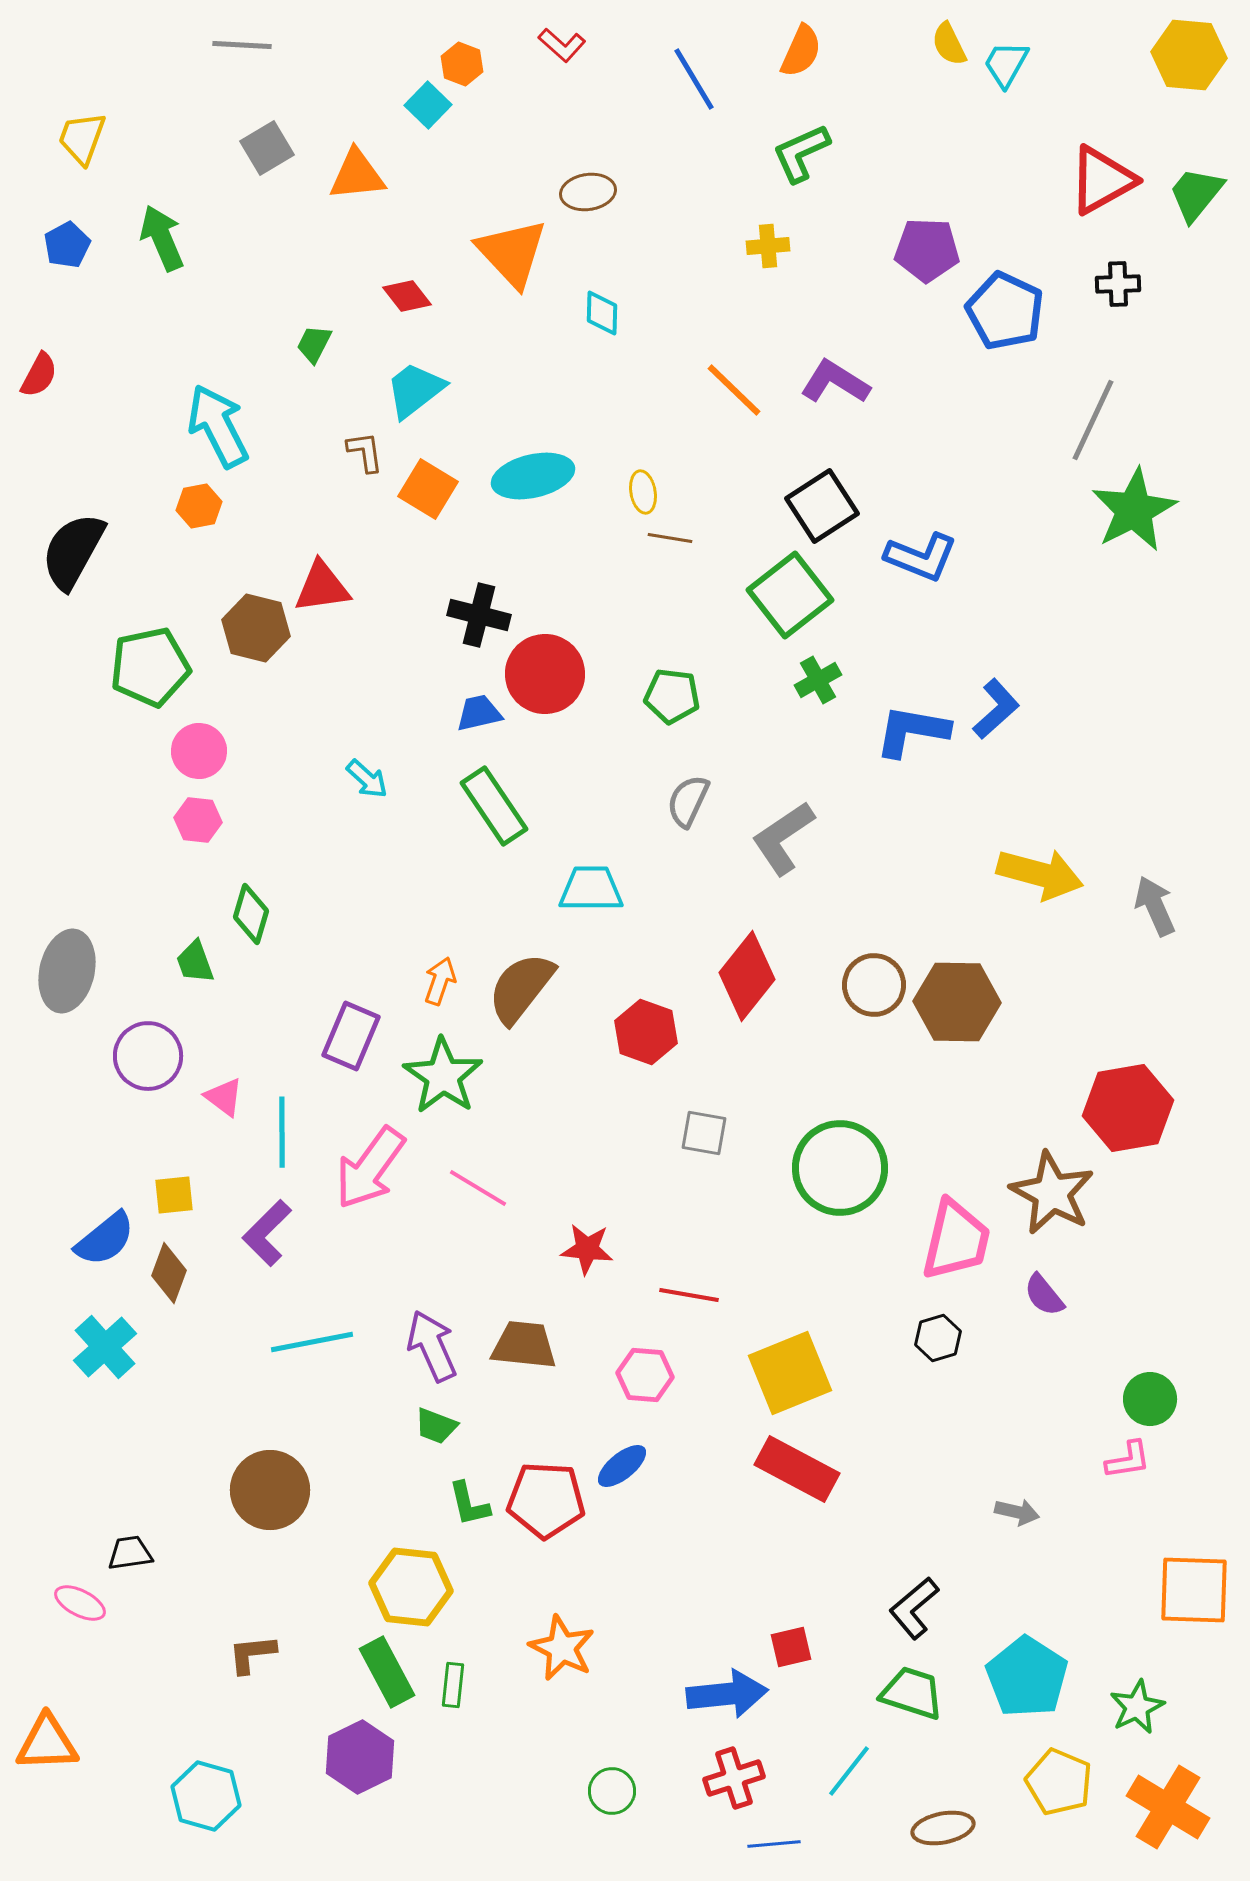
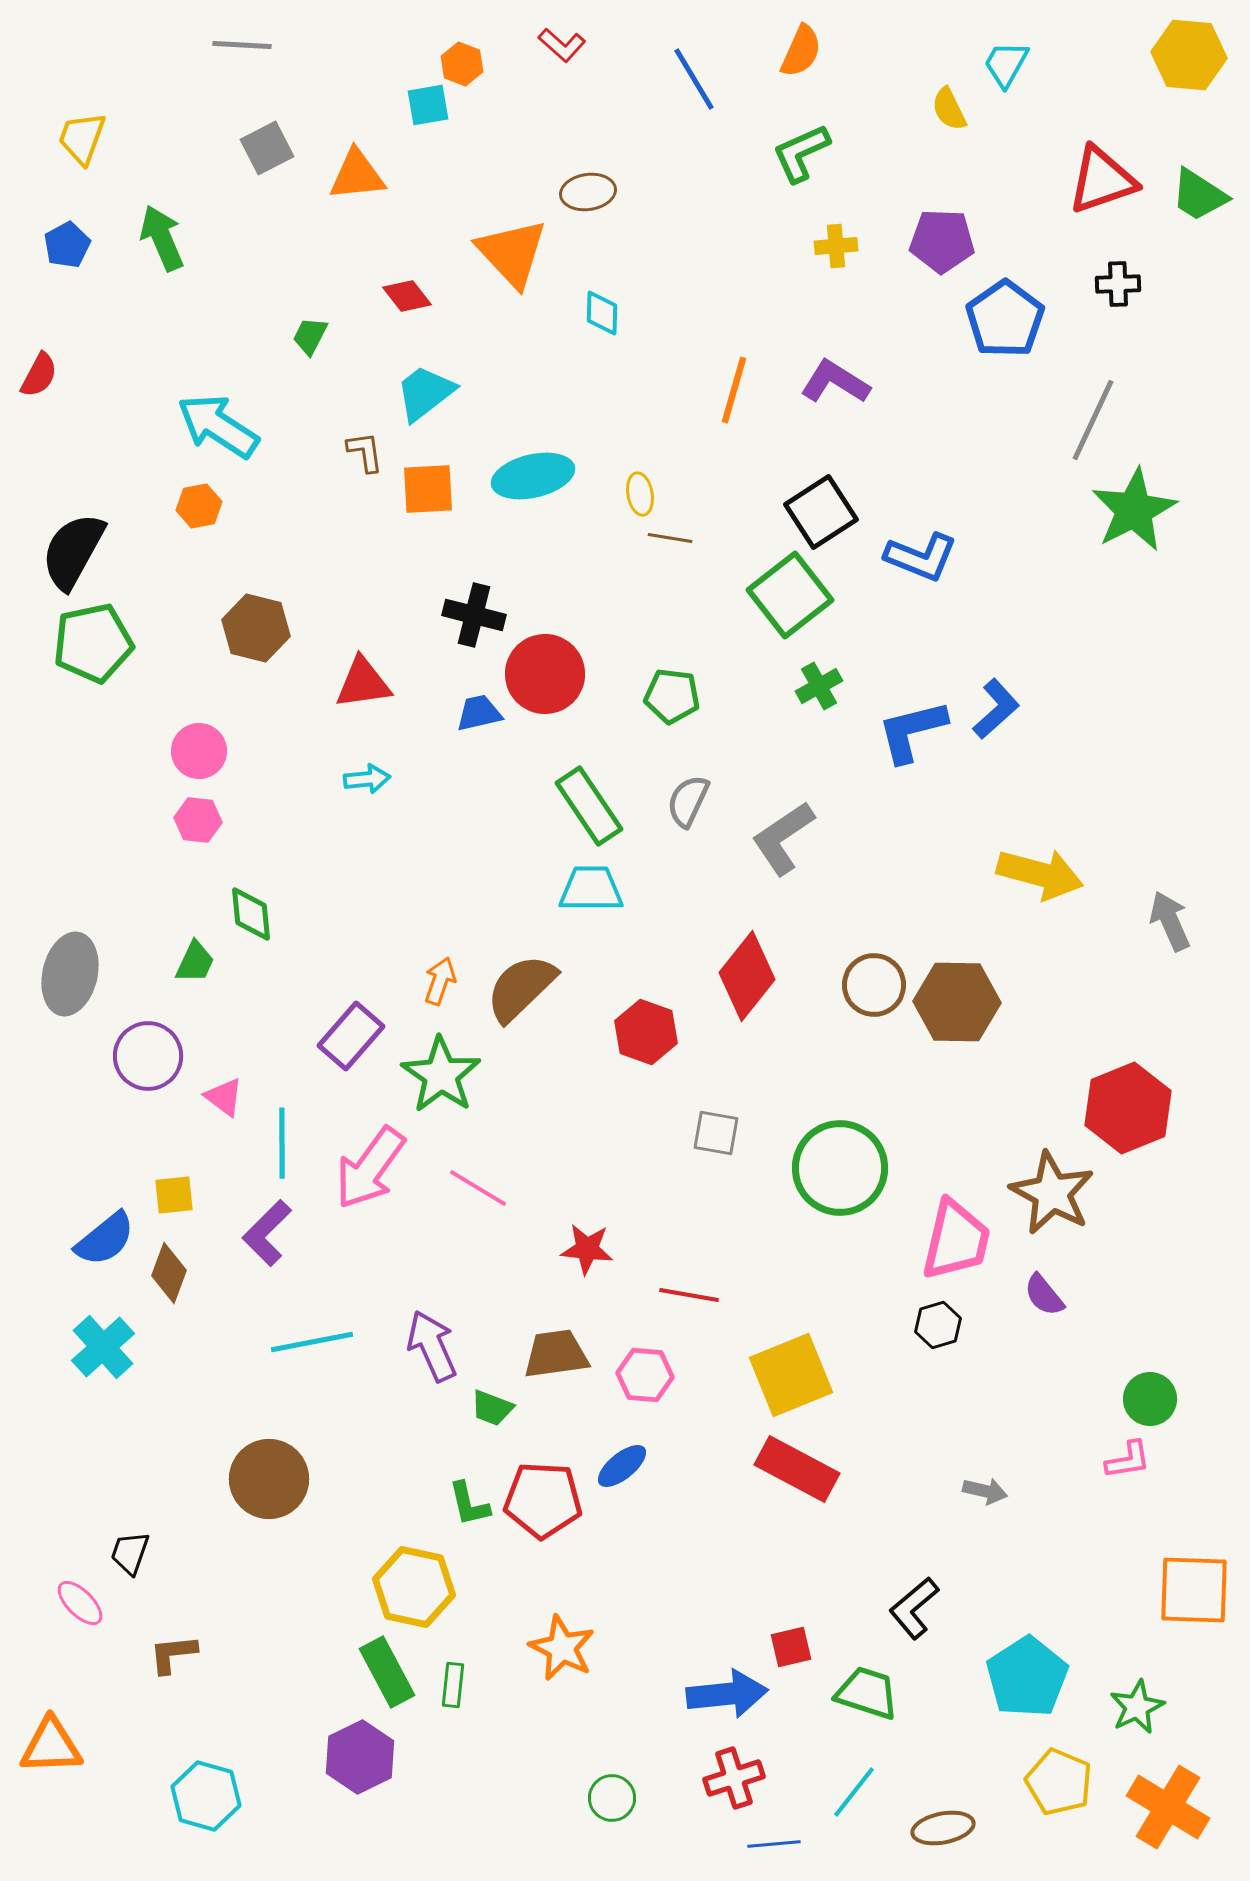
yellow semicircle at (949, 44): moved 65 px down
cyan square at (428, 105): rotated 36 degrees clockwise
gray square at (267, 148): rotated 4 degrees clockwise
red triangle at (1102, 180): rotated 10 degrees clockwise
green trapezoid at (1196, 194): moved 3 px right, 1 px down; rotated 96 degrees counterclockwise
yellow cross at (768, 246): moved 68 px right
purple pentagon at (927, 250): moved 15 px right, 9 px up
blue pentagon at (1005, 311): moved 8 px down; rotated 12 degrees clockwise
green trapezoid at (314, 344): moved 4 px left, 8 px up
cyan trapezoid at (415, 390): moved 10 px right, 3 px down
orange line at (734, 390): rotated 62 degrees clockwise
cyan arrow at (218, 426): rotated 30 degrees counterclockwise
orange square at (428, 489): rotated 34 degrees counterclockwise
yellow ellipse at (643, 492): moved 3 px left, 2 px down
black square at (822, 506): moved 1 px left, 6 px down
red triangle at (322, 587): moved 41 px right, 96 px down
black cross at (479, 615): moved 5 px left
green pentagon at (150, 667): moved 57 px left, 24 px up
green cross at (818, 680): moved 1 px right, 6 px down
blue L-shape at (912, 731): rotated 24 degrees counterclockwise
cyan arrow at (367, 779): rotated 48 degrees counterclockwise
green rectangle at (494, 806): moved 95 px right
gray arrow at (1155, 906): moved 15 px right, 15 px down
green diamond at (251, 914): rotated 22 degrees counterclockwise
green trapezoid at (195, 962): rotated 135 degrees counterclockwise
gray ellipse at (67, 971): moved 3 px right, 3 px down
brown semicircle at (521, 988): rotated 8 degrees clockwise
purple rectangle at (351, 1036): rotated 18 degrees clockwise
green star at (443, 1076): moved 2 px left, 1 px up
red hexagon at (1128, 1108): rotated 12 degrees counterclockwise
cyan line at (282, 1132): moved 11 px down
gray square at (704, 1133): moved 12 px right
black hexagon at (938, 1338): moved 13 px up
brown trapezoid at (524, 1345): moved 32 px right, 9 px down; rotated 14 degrees counterclockwise
cyan cross at (105, 1347): moved 2 px left
yellow square at (790, 1373): moved 1 px right, 2 px down
green trapezoid at (436, 1426): moved 56 px right, 18 px up
brown circle at (270, 1490): moved 1 px left, 11 px up
red pentagon at (546, 1500): moved 3 px left
gray arrow at (1017, 1512): moved 32 px left, 21 px up
black trapezoid at (130, 1553): rotated 63 degrees counterclockwise
yellow hexagon at (411, 1587): moved 3 px right; rotated 6 degrees clockwise
pink ellipse at (80, 1603): rotated 18 degrees clockwise
brown L-shape at (252, 1654): moved 79 px left
cyan pentagon at (1027, 1677): rotated 6 degrees clockwise
green trapezoid at (912, 1693): moved 45 px left
orange triangle at (47, 1743): moved 4 px right, 3 px down
cyan line at (849, 1771): moved 5 px right, 21 px down
green circle at (612, 1791): moved 7 px down
